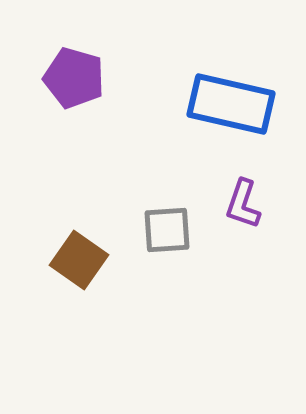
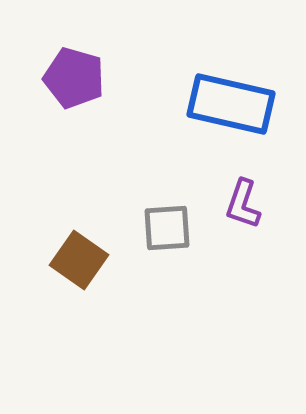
gray square: moved 2 px up
